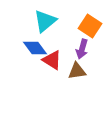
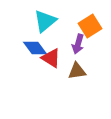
orange square: rotated 25 degrees clockwise
purple arrow: moved 4 px left, 5 px up
red triangle: moved 1 px left, 2 px up
